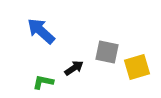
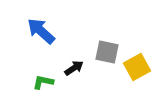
yellow square: rotated 12 degrees counterclockwise
